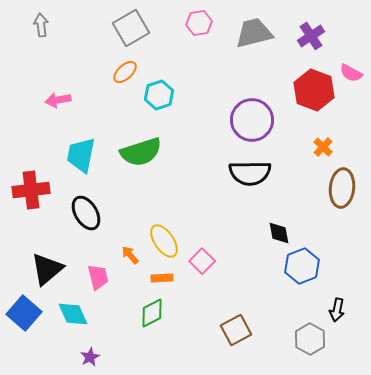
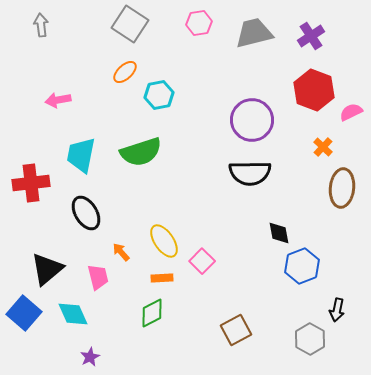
gray square: moved 1 px left, 4 px up; rotated 27 degrees counterclockwise
pink semicircle: moved 39 px down; rotated 125 degrees clockwise
cyan hexagon: rotated 8 degrees clockwise
red cross: moved 7 px up
orange arrow: moved 9 px left, 3 px up
